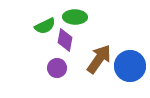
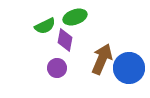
green ellipse: rotated 20 degrees counterclockwise
brown arrow: moved 3 px right; rotated 12 degrees counterclockwise
blue circle: moved 1 px left, 2 px down
